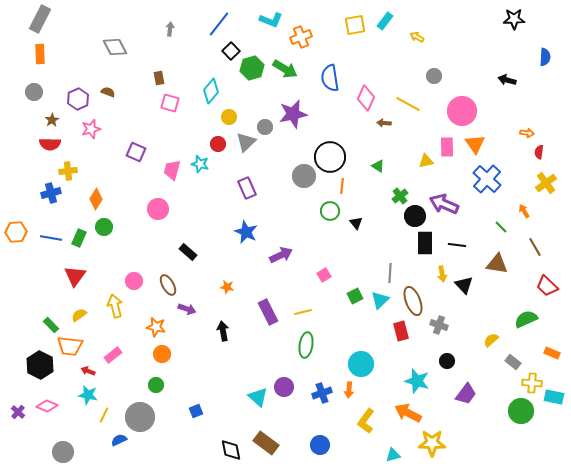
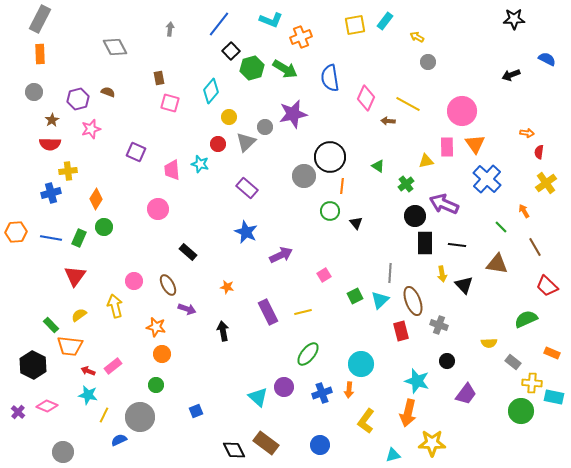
blue semicircle at (545, 57): moved 2 px right, 2 px down; rotated 66 degrees counterclockwise
gray circle at (434, 76): moved 6 px left, 14 px up
black arrow at (507, 80): moved 4 px right, 5 px up; rotated 36 degrees counterclockwise
purple hexagon at (78, 99): rotated 10 degrees clockwise
brown arrow at (384, 123): moved 4 px right, 2 px up
pink trapezoid at (172, 170): rotated 20 degrees counterclockwise
purple rectangle at (247, 188): rotated 25 degrees counterclockwise
green cross at (400, 196): moved 6 px right, 12 px up
yellow semicircle at (491, 340): moved 2 px left, 3 px down; rotated 140 degrees counterclockwise
green ellipse at (306, 345): moved 2 px right, 9 px down; rotated 30 degrees clockwise
pink rectangle at (113, 355): moved 11 px down
black hexagon at (40, 365): moved 7 px left
orange arrow at (408, 413): rotated 104 degrees counterclockwise
black diamond at (231, 450): moved 3 px right; rotated 15 degrees counterclockwise
